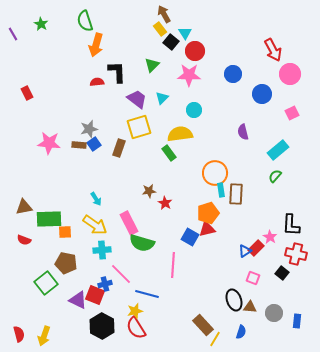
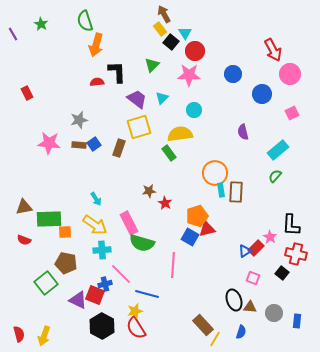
gray star at (89, 129): moved 10 px left, 9 px up
brown rectangle at (236, 194): moved 2 px up
orange pentagon at (208, 213): moved 11 px left, 3 px down
